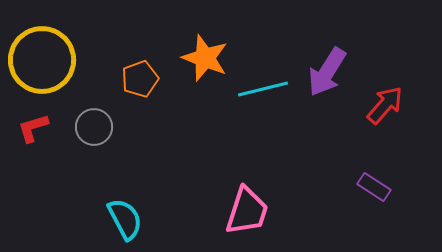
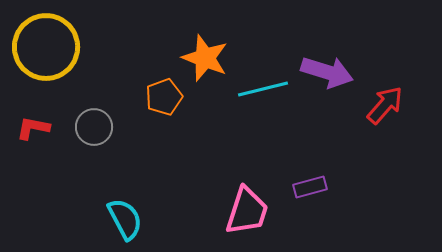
yellow circle: moved 4 px right, 13 px up
purple arrow: rotated 105 degrees counterclockwise
orange pentagon: moved 24 px right, 18 px down
red L-shape: rotated 28 degrees clockwise
purple rectangle: moved 64 px left; rotated 48 degrees counterclockwise
